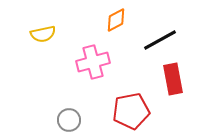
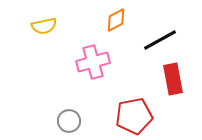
yellow semicircle: moved 1 px right, 8 px up
red pentagon: moved 3 px right, 5 px down
gray circle: moved 1 px down
